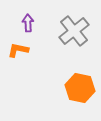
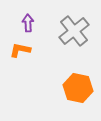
orange L-shape: moved 2 px right
orange hexagon: moved 2 px left
